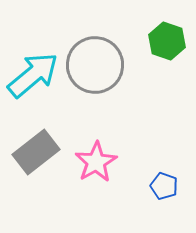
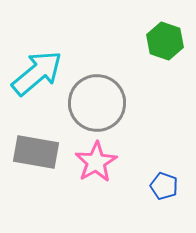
green hexagon: moved 2 px left
gray circle: moved 2 px right, 38 px down
cyan arrow: moved 4 px right, 2 px up
gray rectangle: rotated 48 degrees clockwise
